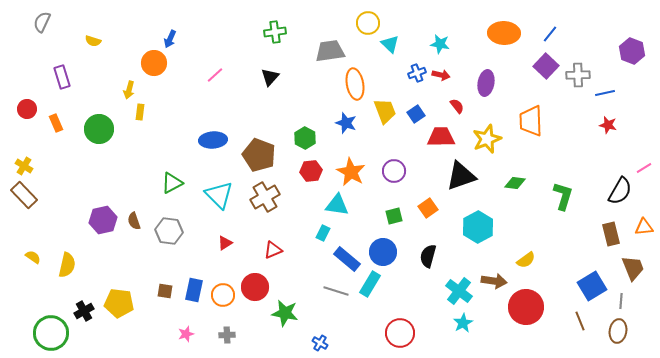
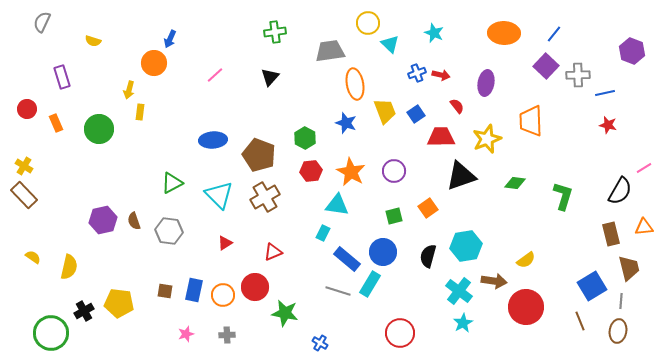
blue line at (550, 34): moved 4 px right
cyan star at (440, 44): moved 6 px left, 11 px up; rotated 12 degrees clockwise
cyan hexagon at (478, 227): moved 12 px left, 19 px down; rotated 20 degrees clockwise
red triangle at (273, 250): moved 2 px down
yellow semicircle at (67, 265): moved 2 px right, 2 px down
brown trapezoid at (633, 268): moved 4 px left; rotated 8 degrees clockwise
gray line at (336, 291): moved 2 px right
